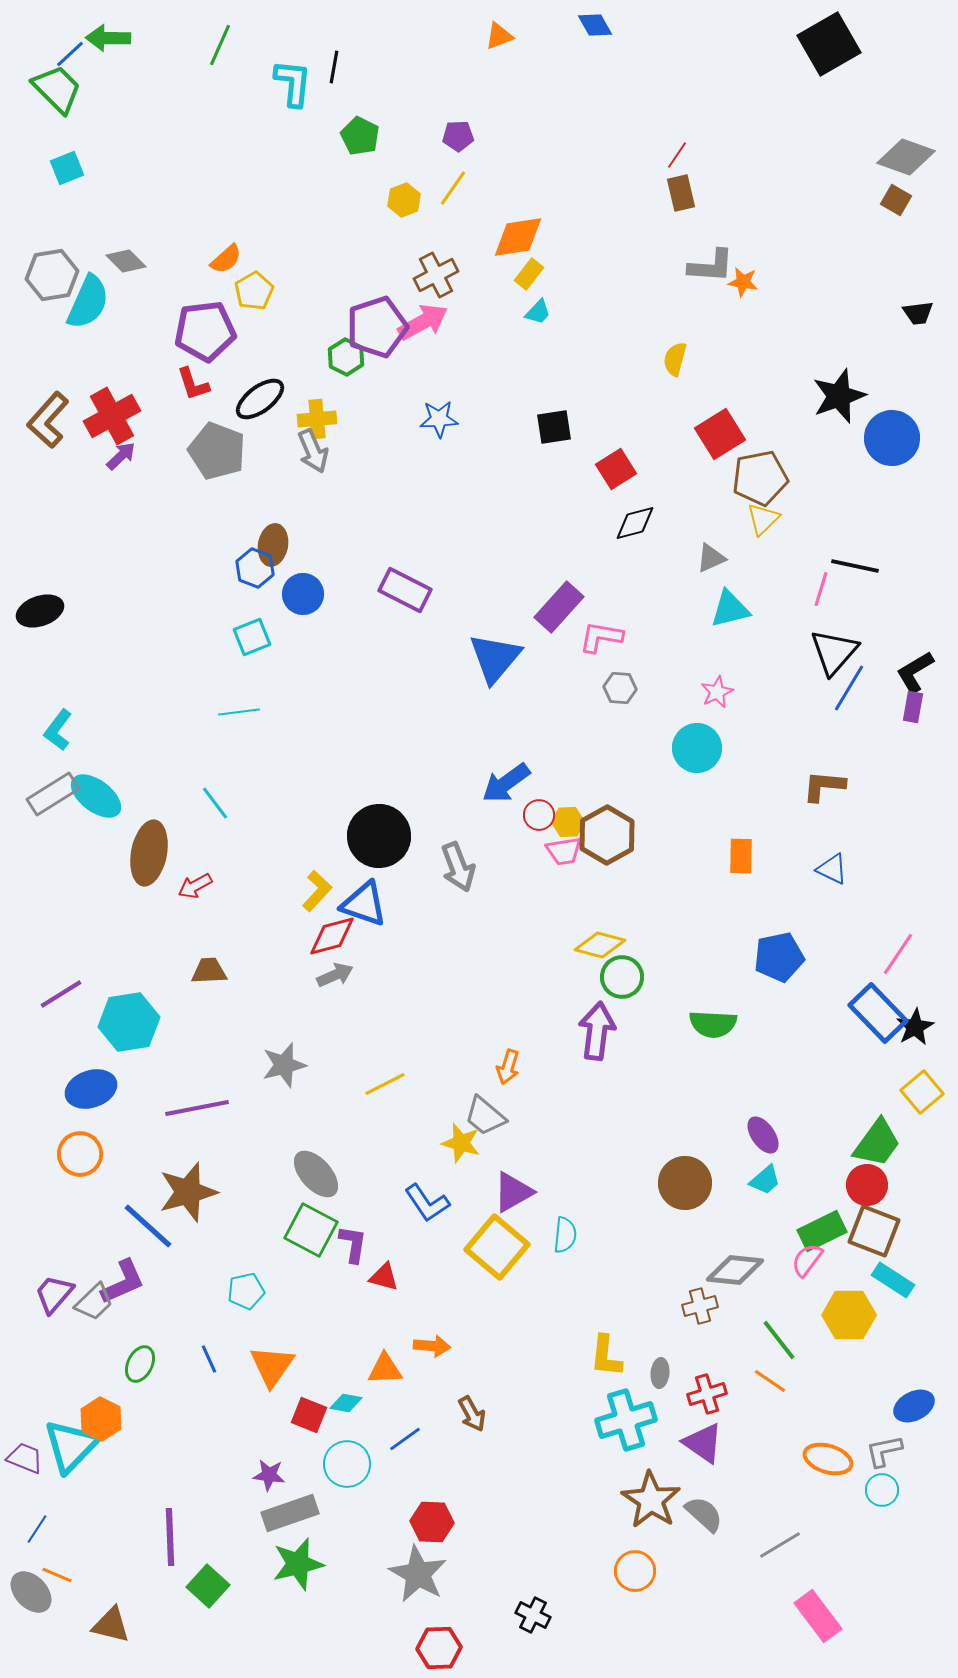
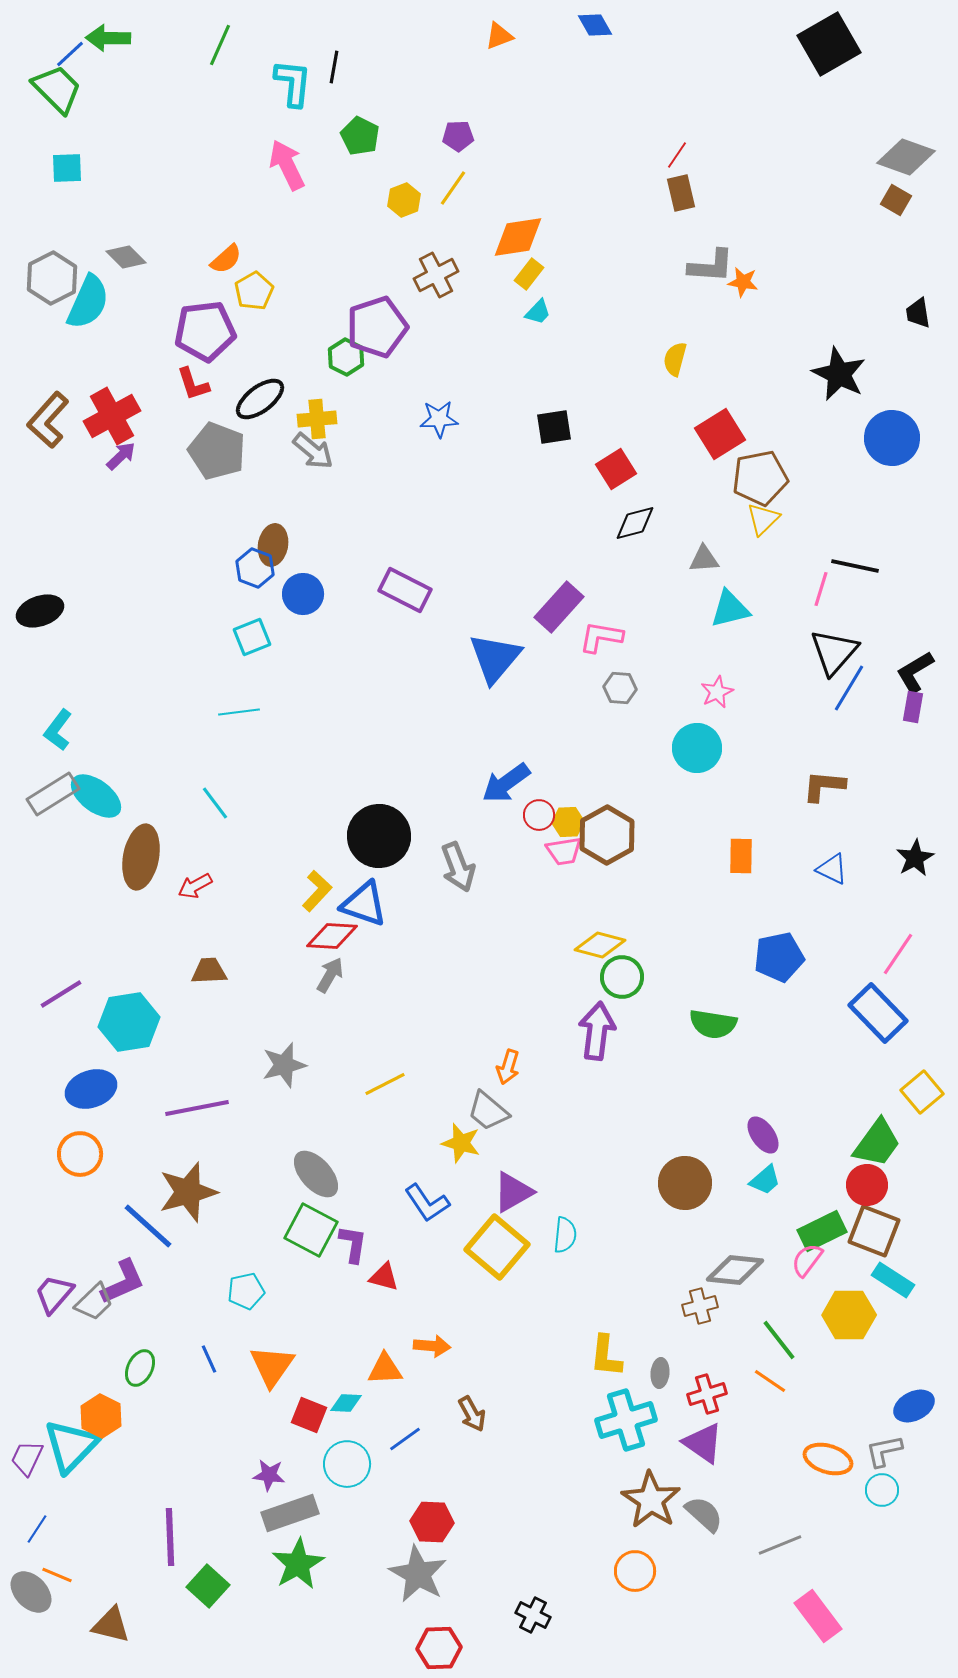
cyan square at (67, 168): rotated 20 degrees clockwise
gray diamond at (126, 261): moved 4 px up
gray hexagon at (52, 275): moved 3 px down; rotated 18 degrees counterclockwise
black trapezoid at (918, 313): rotated 88 degrees clockwise
pink arrow at (423, 322): moved 136 px left, 157 px up; rotated 87 degrees counterclockwise
black star at (839, 396): moved 22 px up; rotated 26 degrees counterclockwise
gray arrow at (313, 451): rotated 27 degrees counterclockwise
gray triangle at (711, 558): moved 7 px left, 1 px down; rotated 20 degrees clockwise
brown ellipse at (149, 853): moved 8 px left, 4 px down
red diamond at (332, 936): rotated 18 degrees clockwise
gray arrow at (335, 975): moved 5 px left; rotated 36 degrees counterclockwise
green semicircle at (713, 1024): rotated 6 degrees clockwise
black star at (915, 1027): moved 169 px up
gray trapezoid at (485, 1116): moved 3 px right, 5 px up
green ellipse at (140, 1364): moved 4 px down
cyan diamond at (346, 1403): rotated 8 degrees counterclockwise
orange hexagon at (101, 1419): moved 3 px up
purple trapezoid at (25, 1458): moved 2 px right; rotated 87 degrees counterclockwise
gray line at (780, 1545): rotated 9 degrees clockwise
green star at (298, 1564): rotated 16 degrees counterclockwise
